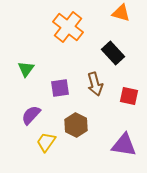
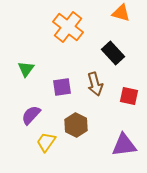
purple square: moved 2 px right, 1 px up
purple triangle: rotated 16 degrees counterclockwise
